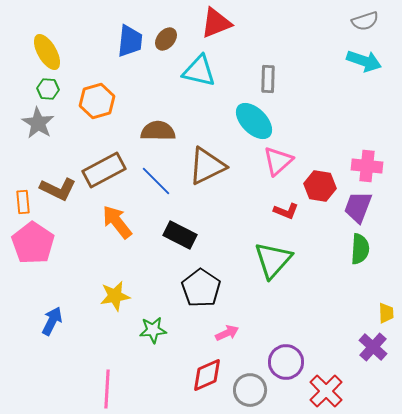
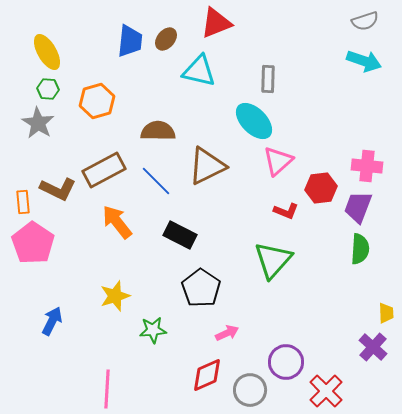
red hexagon: moved 1 px right, 2 px down; rotated 16 degrees counterclockwise
yellow star: rotated 8 degrees counterclockwise
